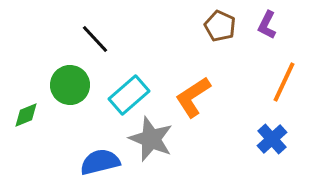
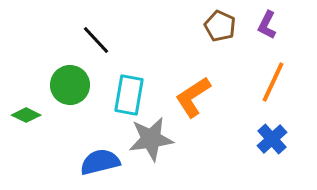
black line: moved 1 px right, 1 px down
orange line: moved 11 px left
cyan rectangle: rotated 39 degrees counterclockwise
green diamond: rotated 48 degrees clockwise
gray star: rotated 30 degrees counterclockwise
